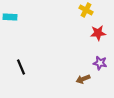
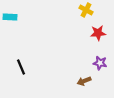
brown arrow: moved 1 px right, 2 px down
